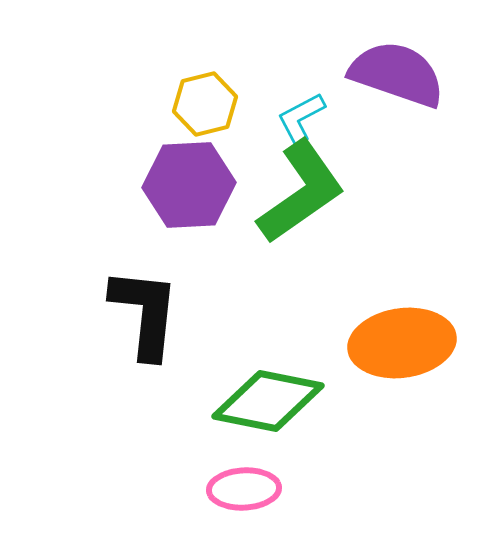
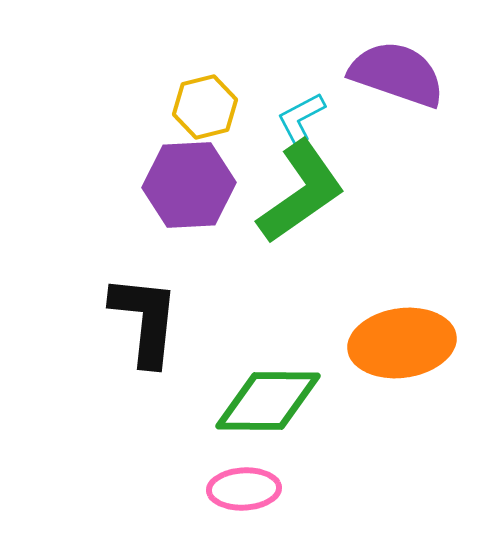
yellow hexagon: moved 3 px down
black L-shape: moved 7 px down
green diamond: rotated 11 degrees counterclockwise
